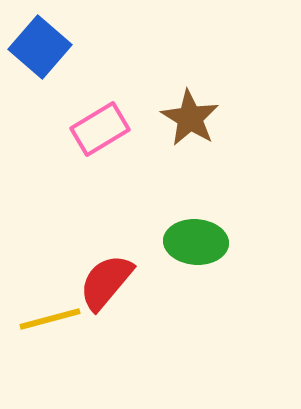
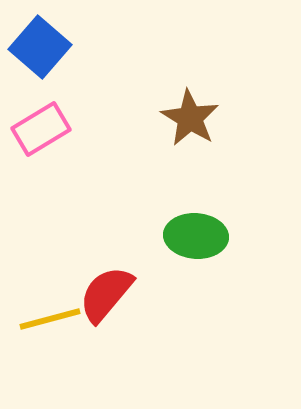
pink rectangle: moved 59 px left
green ellipse: moved 6 px up
red semicircle: moved 12 px down
